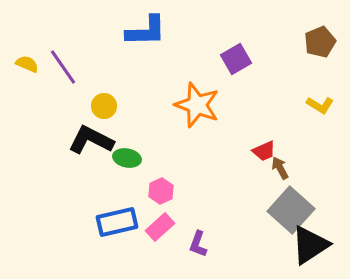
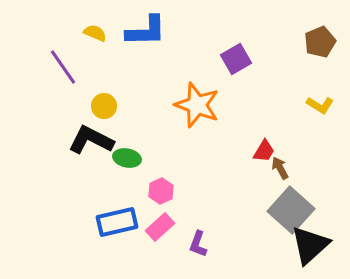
yellow semicircle: moved 68 px right, 31 px up
red trapezoid: rotated 35 degrees counterclockwise
black triangle: rotated 9 degrees counterclockwise
